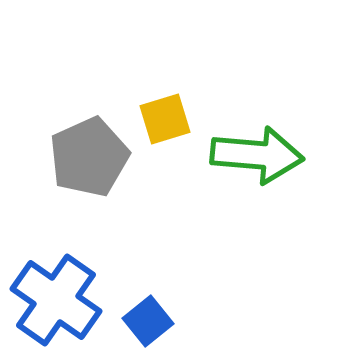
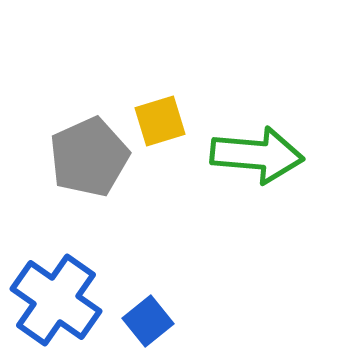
yellow square: moved 5 px left, 2 px down
